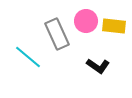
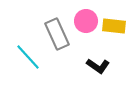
cyan line: rotated 8 degrees clockwise
